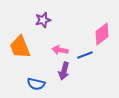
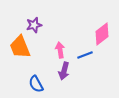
purple star: moved 9 px left, 5 px down
pink arrow: rotated 70 degrees clockwise
blue semicircle: rotated 48 degrees clockwise
